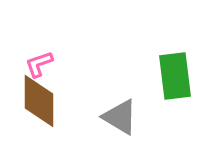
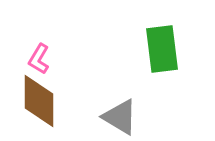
pink L-shape: moved 5 px up; rotated 40 degrees counterclockwise
green rectangle: moved 13 px left, 27 px up
